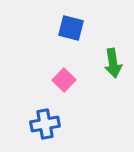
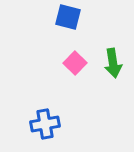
blue square: moved 3 px left, 11 px up
pink square: moved 11 px right, 17 px up
